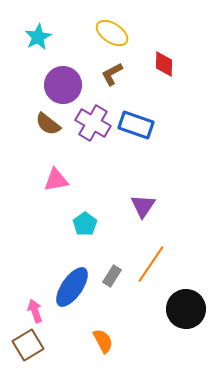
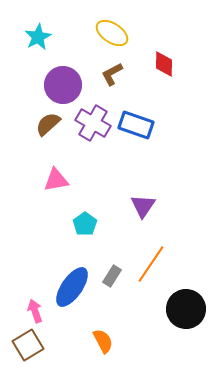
brown semicircle: rotated 100 degrees clockwise
